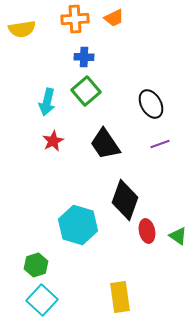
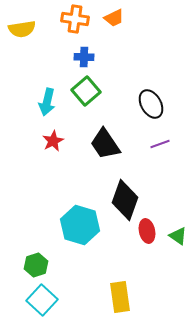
orange cross: rotated 12 degrees clockwise
cyan hexagon: moved 2 px right
